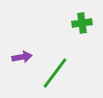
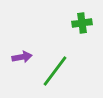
green line: moved 2 px up
